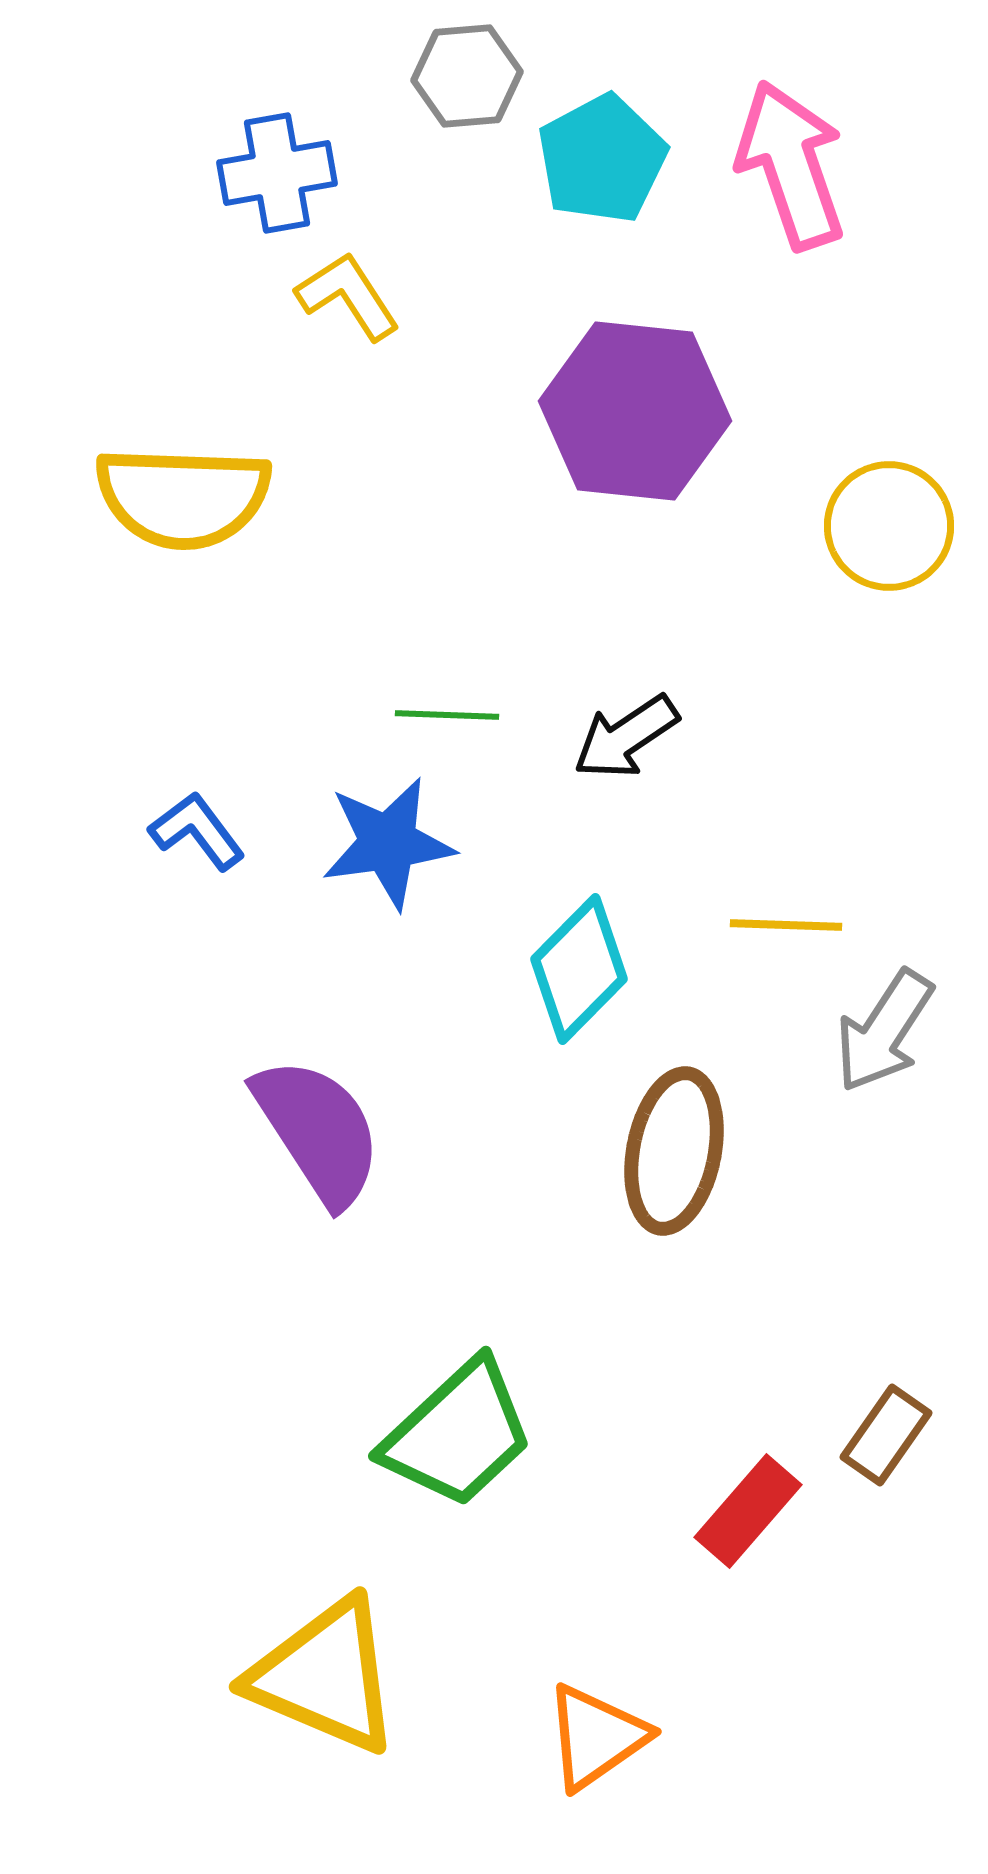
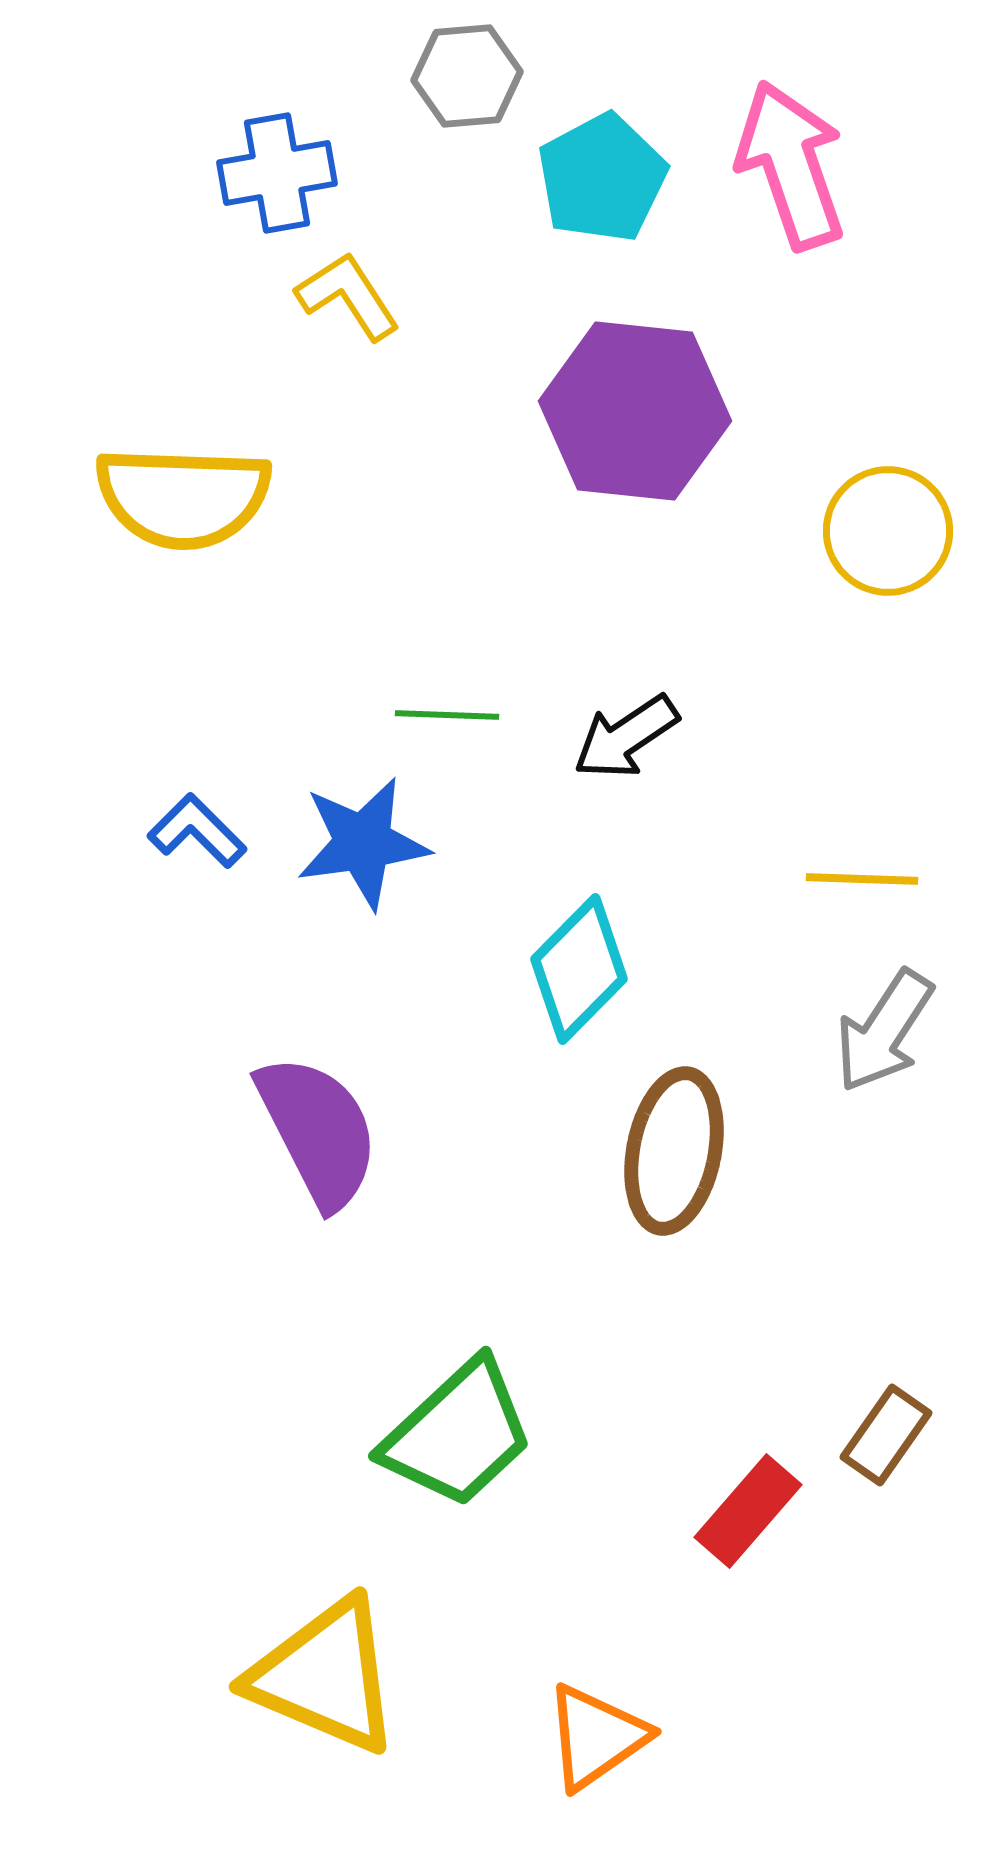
cyan pentagon: moved 19 px down
yellow circle: moved 1 px left, 5 px down
blue L-shape: rotated 8 degrees counterclockwise
blue star: moved 25 px left
yellow line: moved 76 px right, 46 px up
purple semicircle: rotated 6 degrees clockwise
